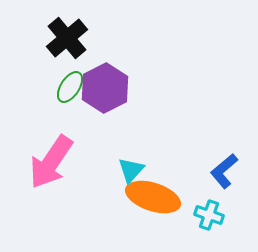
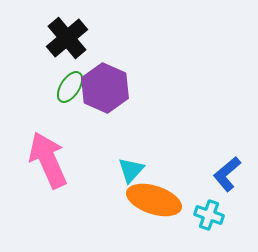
purple hexagon: rotated 9 degrees counterclockwise
pink arrow: moved 3 px left, 2 px up; rotated 122 degrees clockwise
blue L-shape: moved 3 px right, 3 px down
orange ellipse: moved 1 px right, 3 px down
